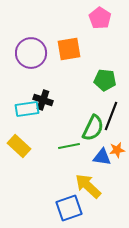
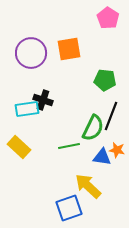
pink pentagon: moved 8 px right
yellow rectangle: moved 1 px down
orange star: rotated 21 degrees clockwise
